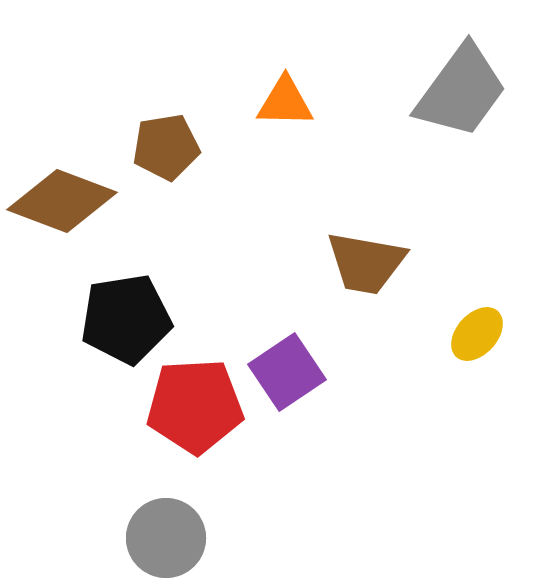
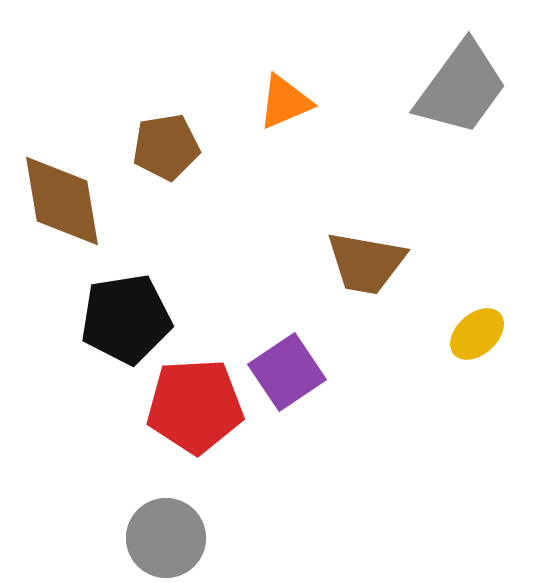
gray trapezoid: moved 3 px up
orange triangle: rotated 24 degrees counterclockwise
brown diamond: rotated 60 degrees clockwise
yellow ellipse: rotated 6 degrees clockwise
